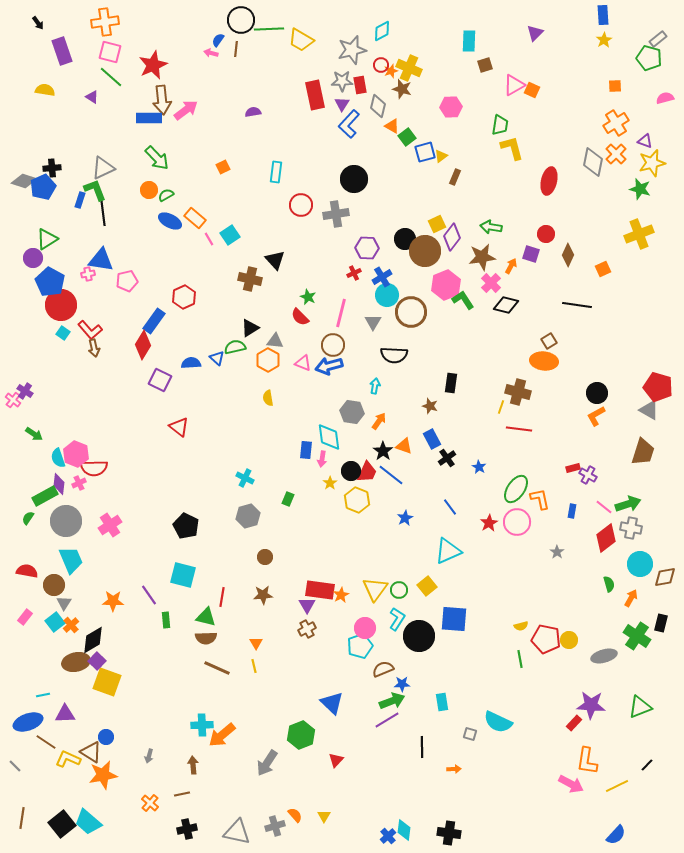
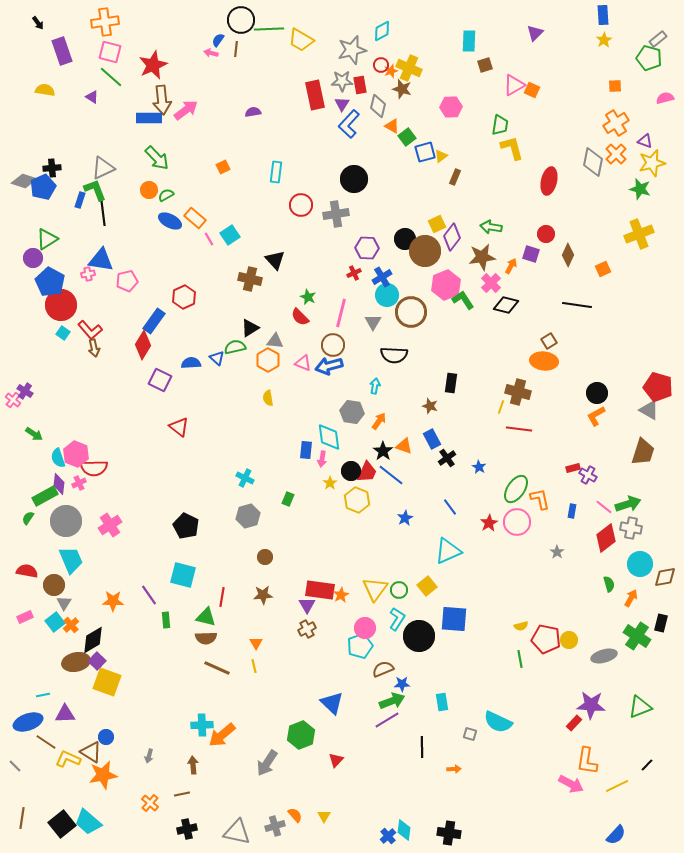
pink rectangle at (25, 617): rotated 28 degrees clockwise
